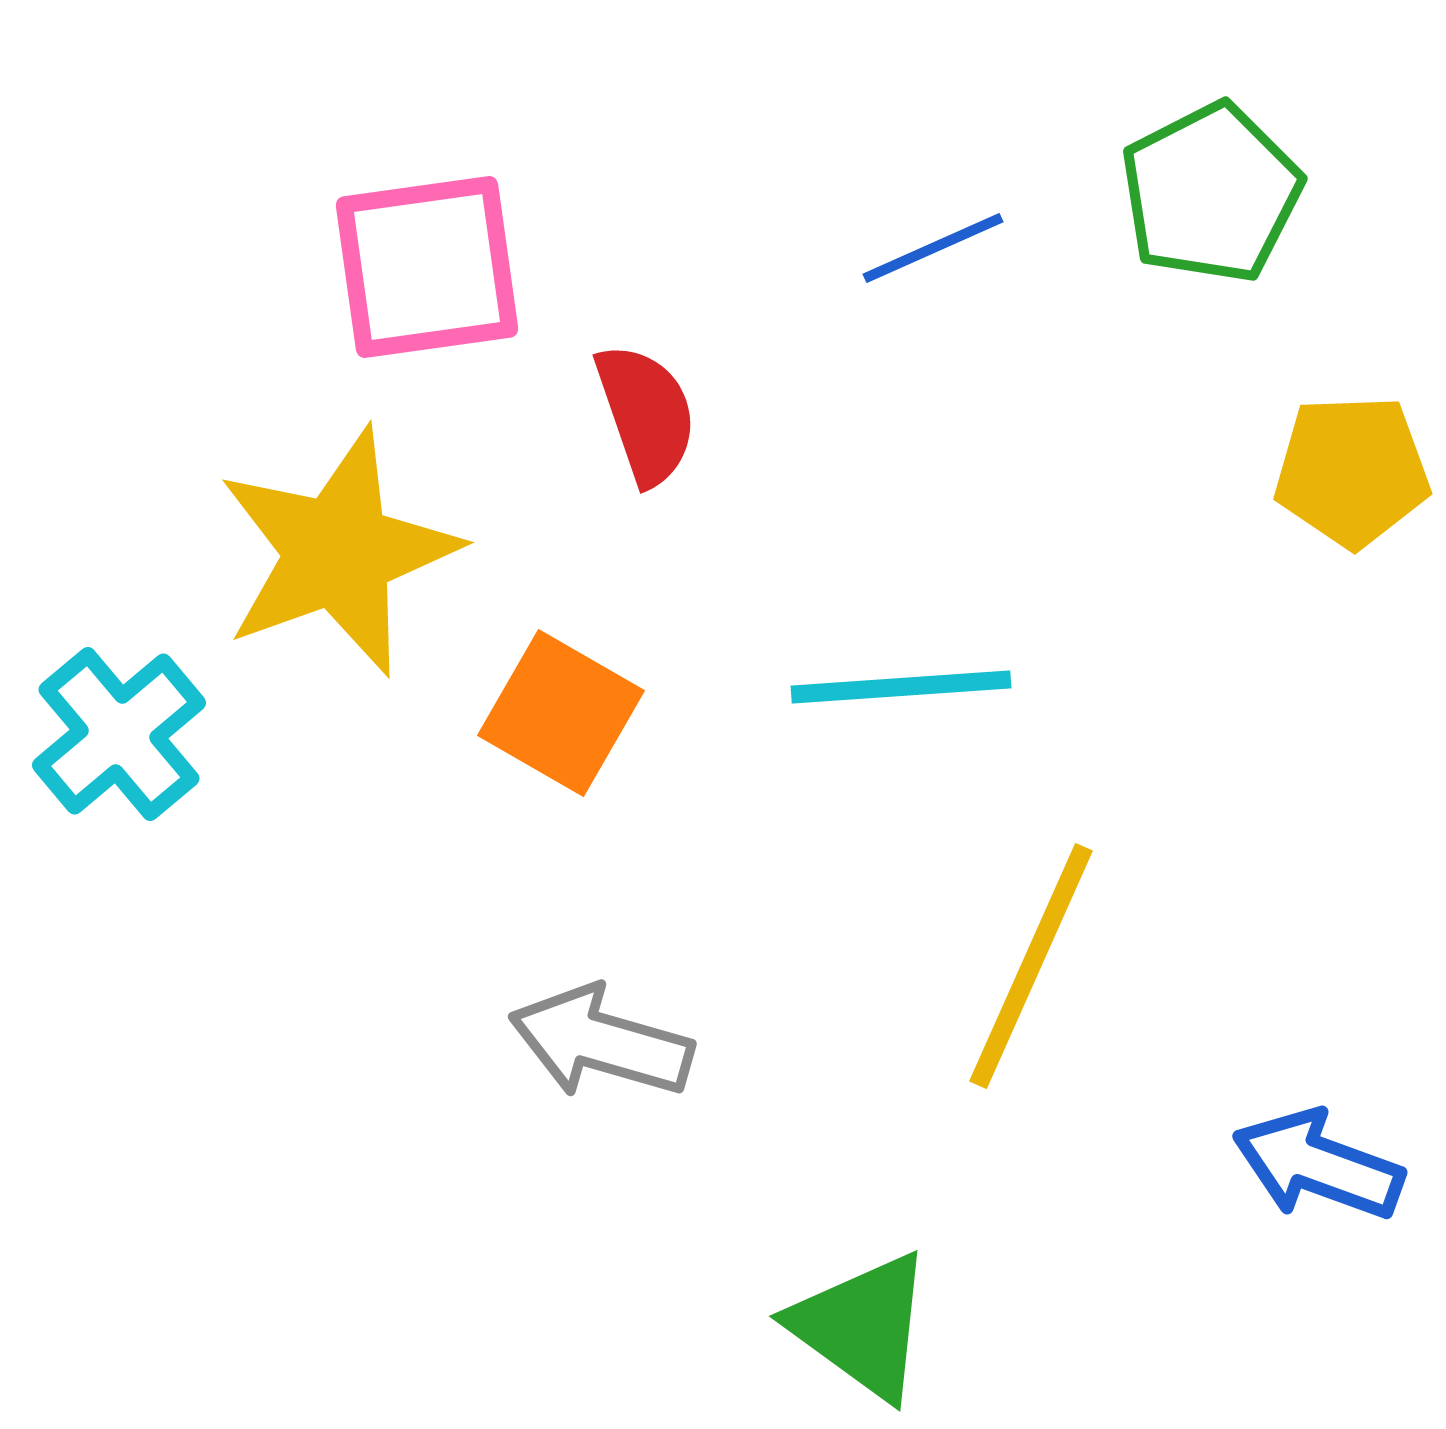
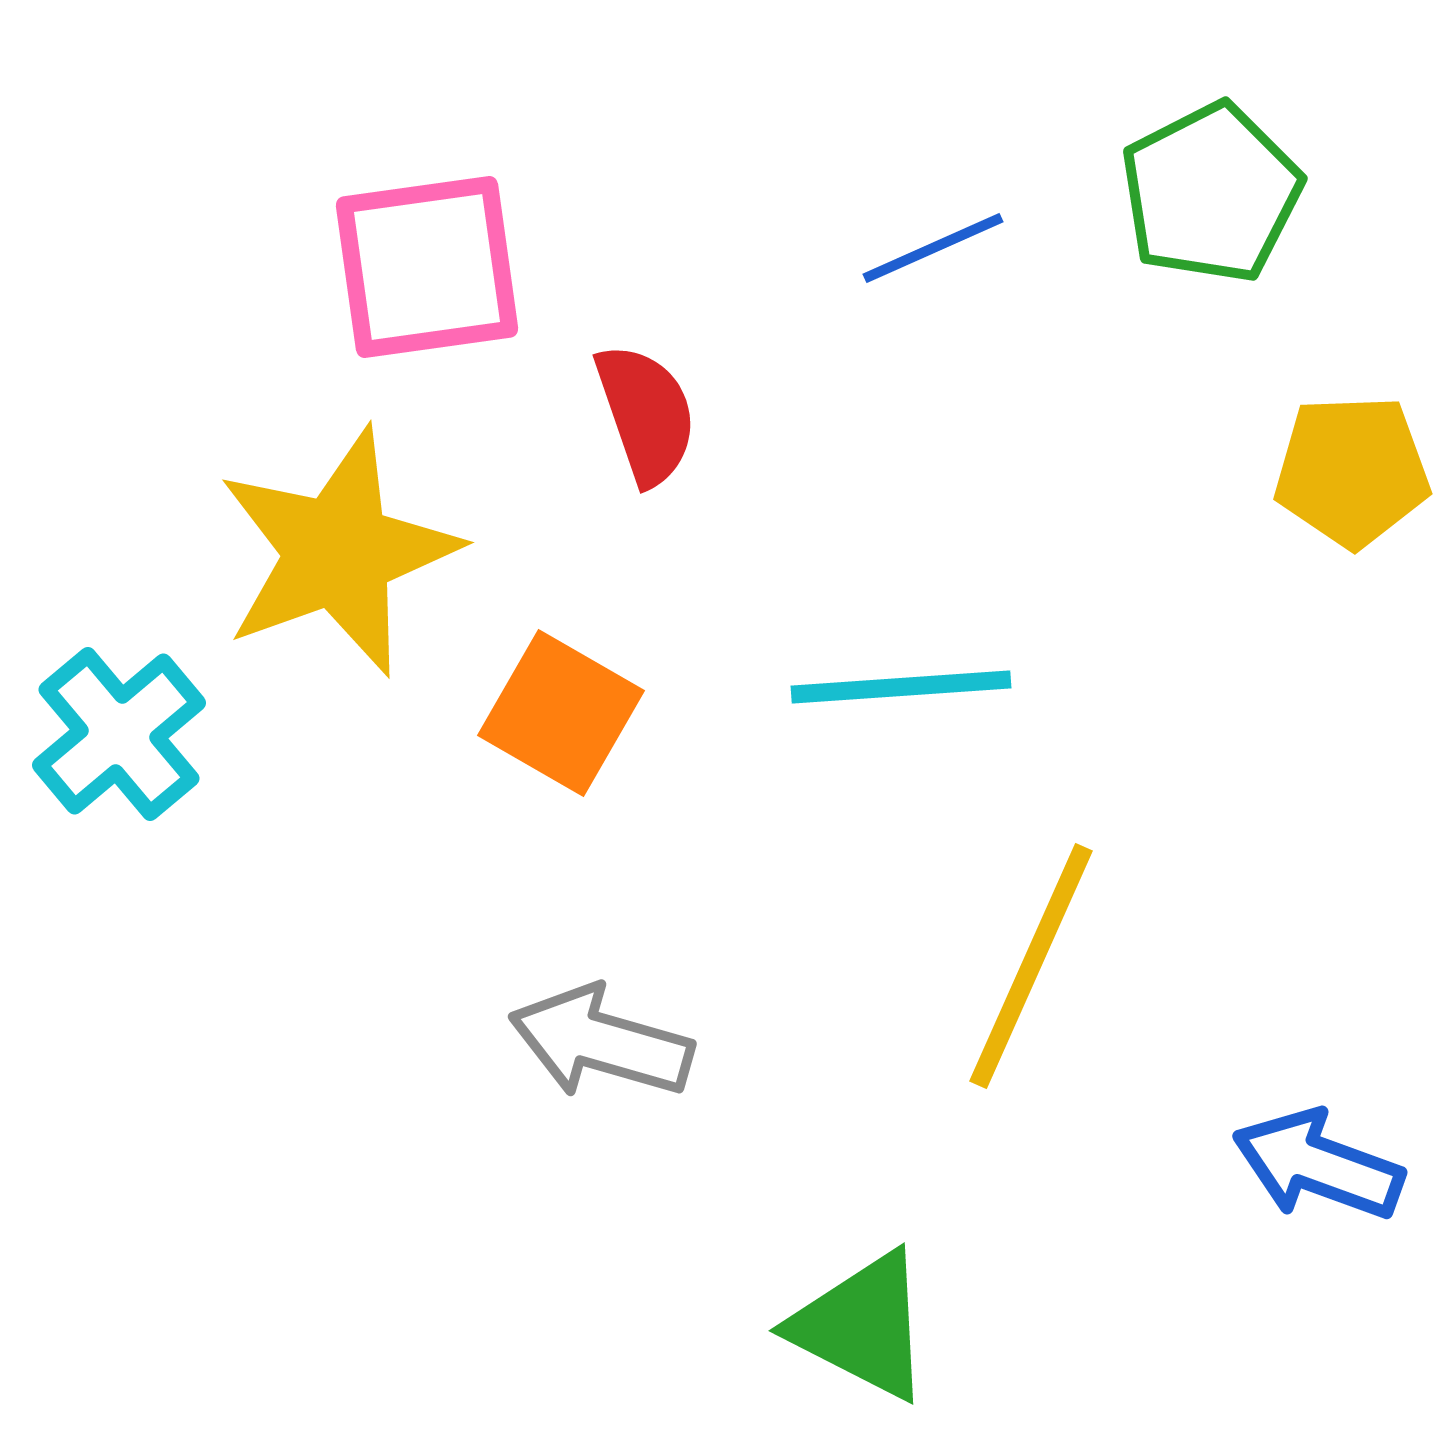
green triangle: rotated 9 degrees counterclockwise
